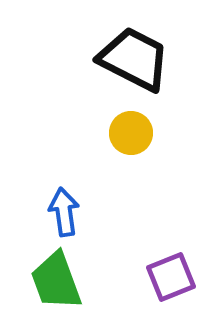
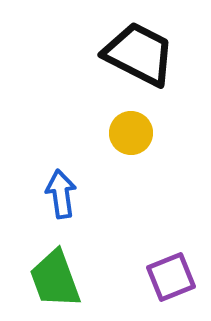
black trapezoid: moved 5 px right, 5 px up
blue arrow: moved 3 px left, 18 px up
green trapezoid: moved 1 px left, 2 px up
